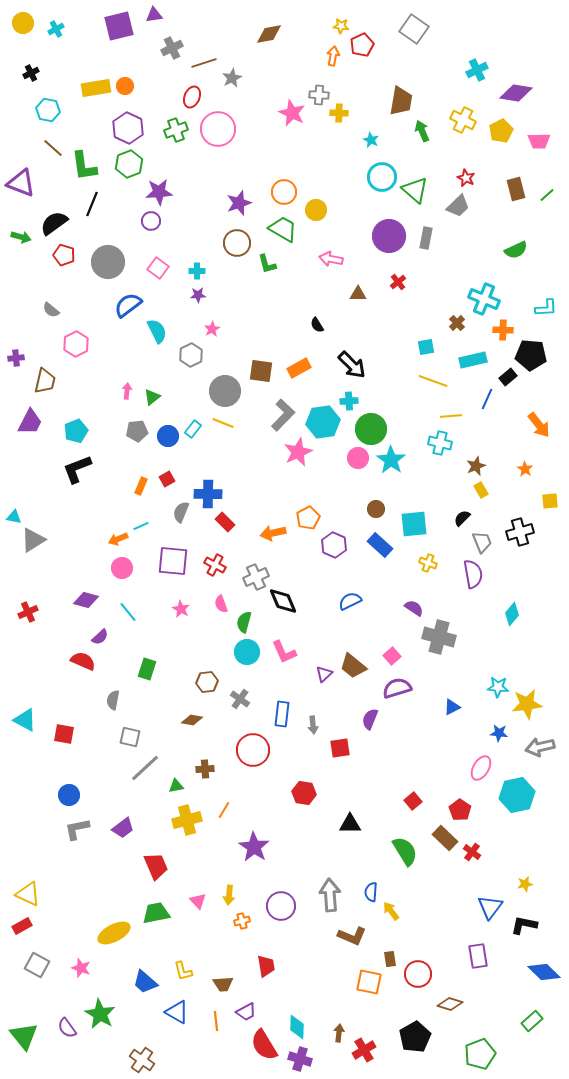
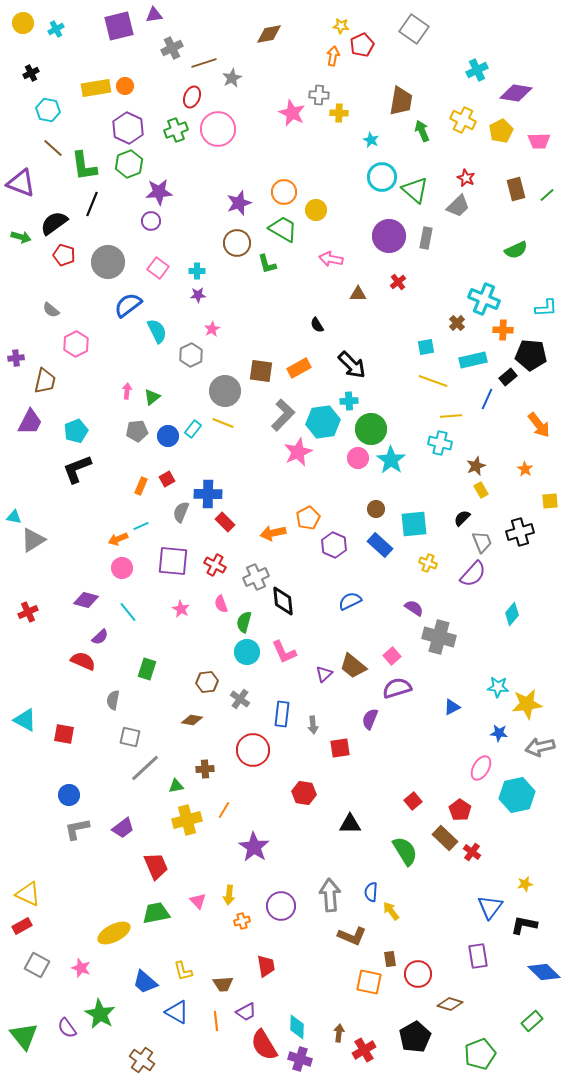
purple semicircle at (473, 574): rotated 52 degrees clockwise
black diamond at (283, 601): rotated 16 degrees clockwise
